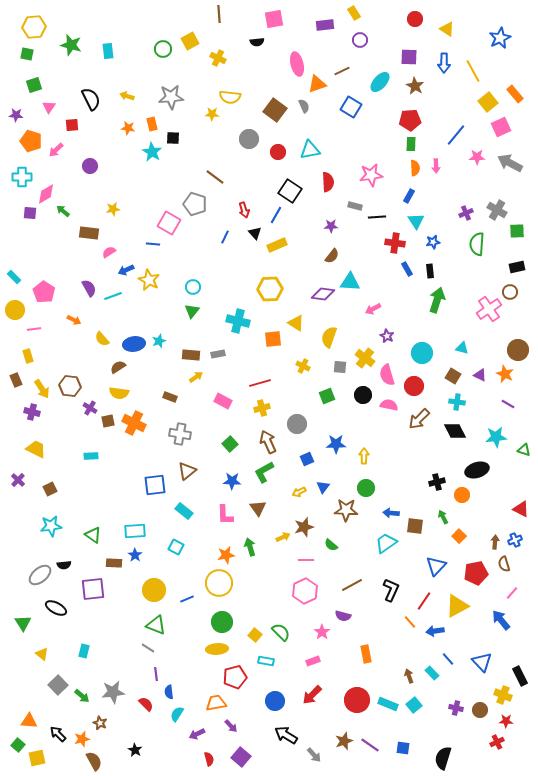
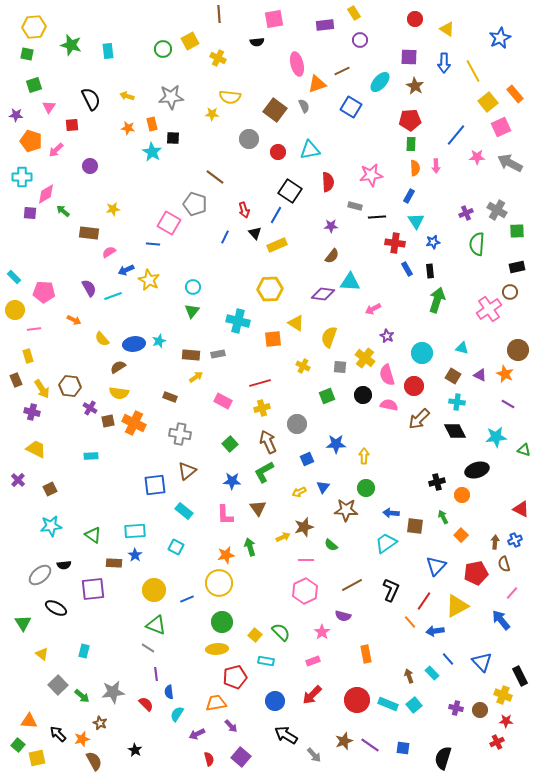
pink pentagon at (44, 292): rotated 30 degrees counterclockwise
orange square at (459, 536): moved 2 px right, 1 px up
